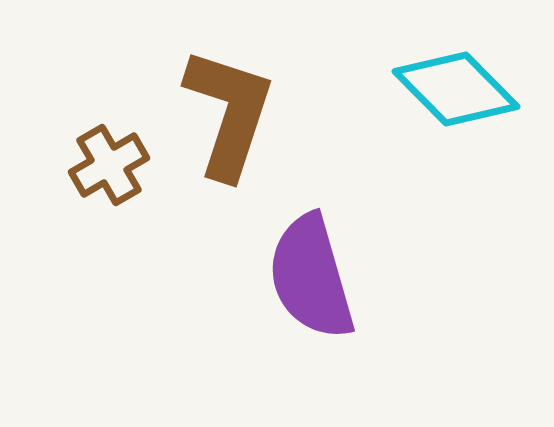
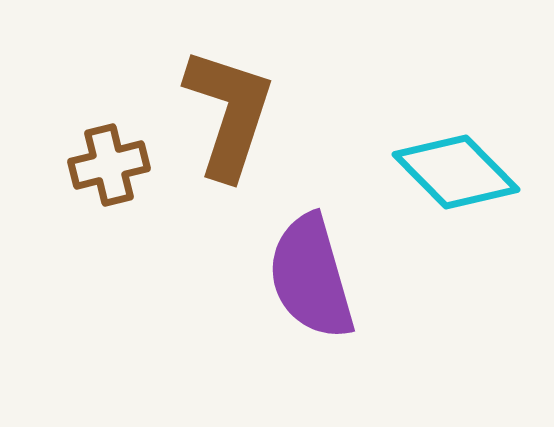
cyan diamond: moved 83 px down
brown cross: rotated 16 degrees clockwise
